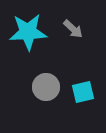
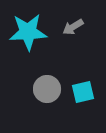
gray arrow: moved 2 px up; rotated 105 degrees clockwise
gray circle: moved 1 px right, 2 px down
